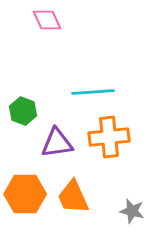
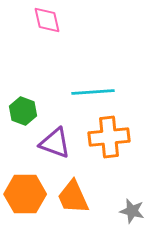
pink diamond: rotated 12 degrees clockwise
purple triangle: moved 2 px left; rotated 28 degrees clockwise
